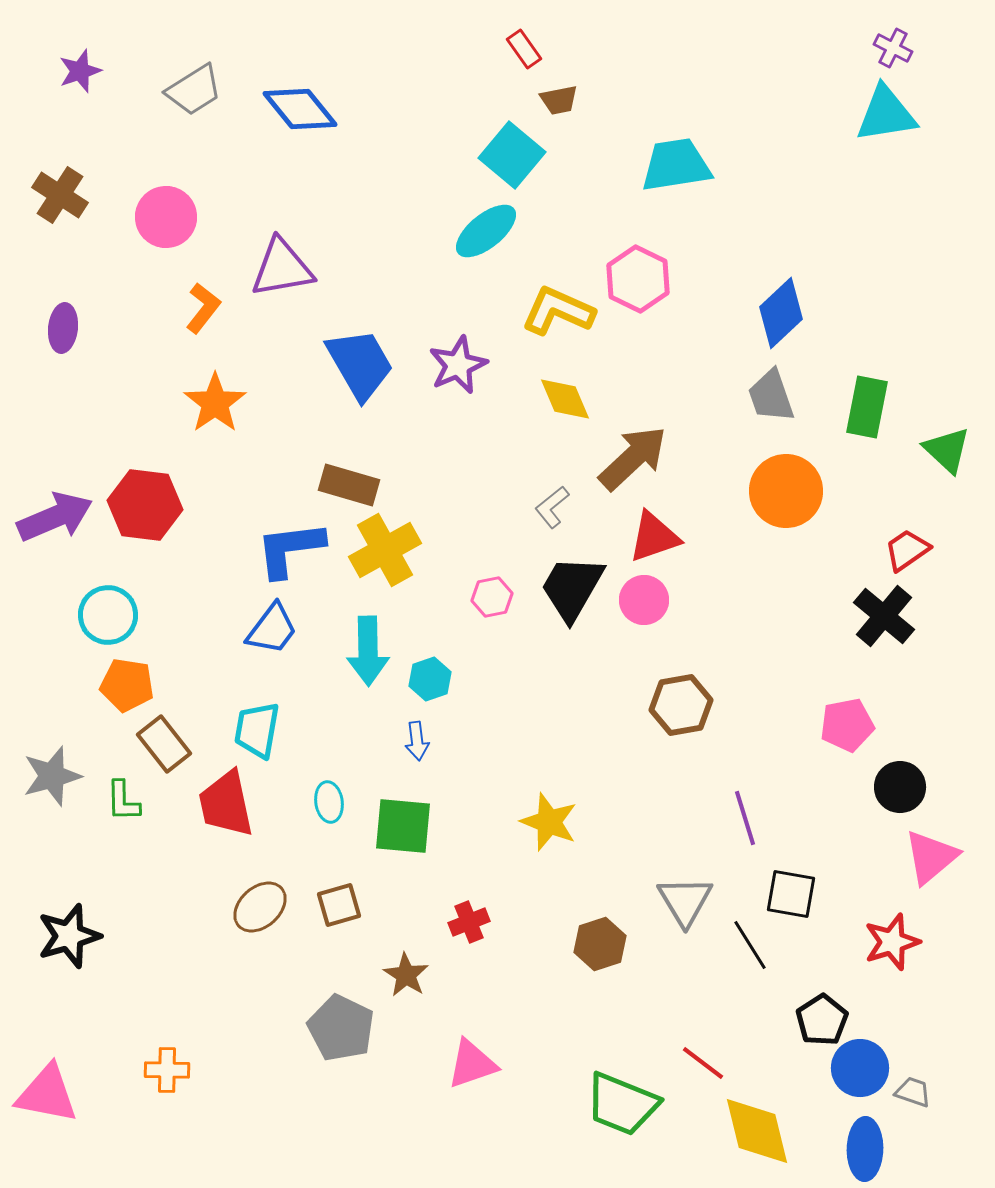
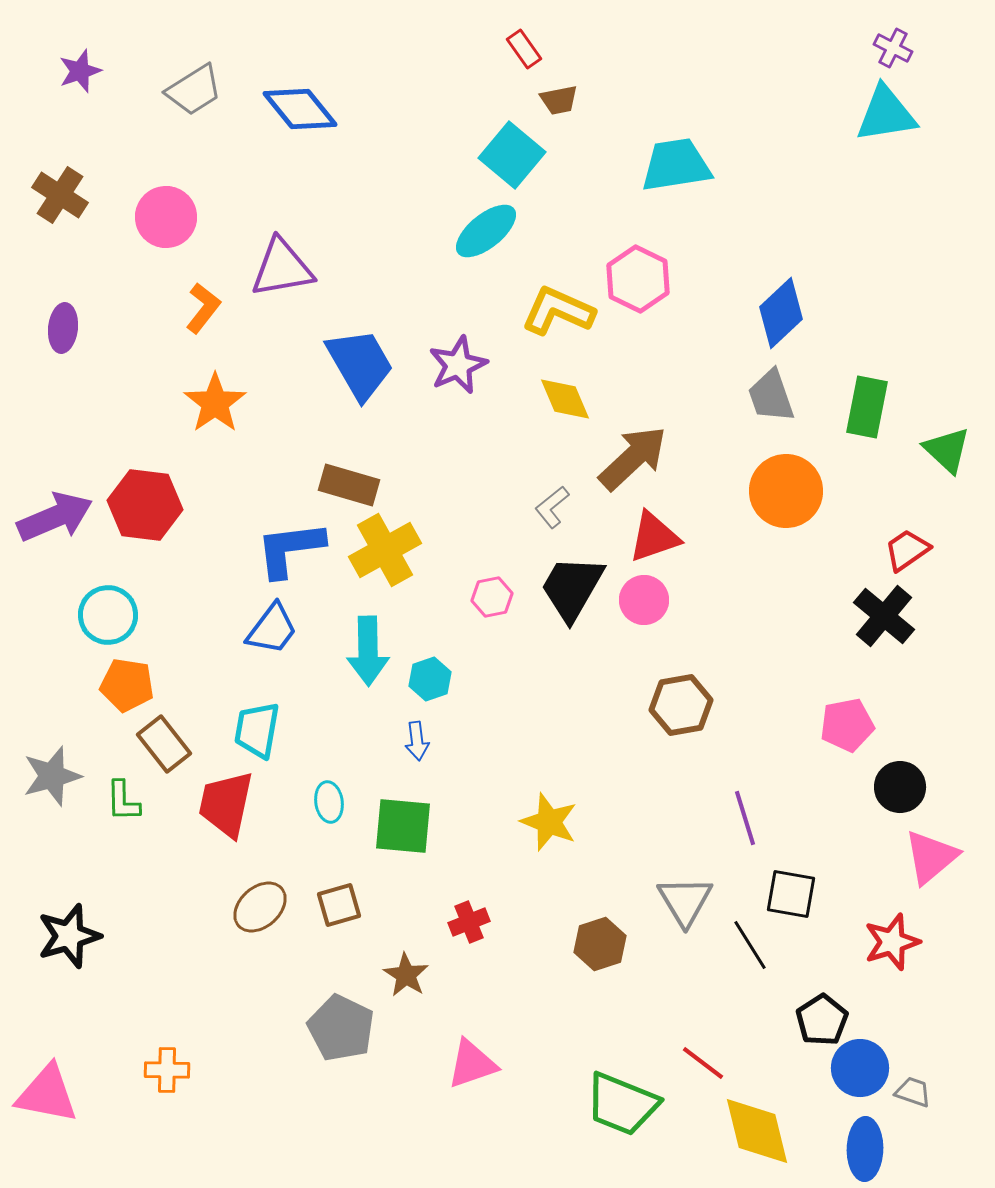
red trapezoid at (226, 804): rotated 24 degrees clockwise
